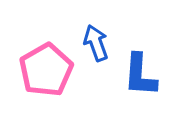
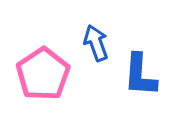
pink pentagon: moved 3 px left, 4 px down; rotated 4 degrees counterclockwise
